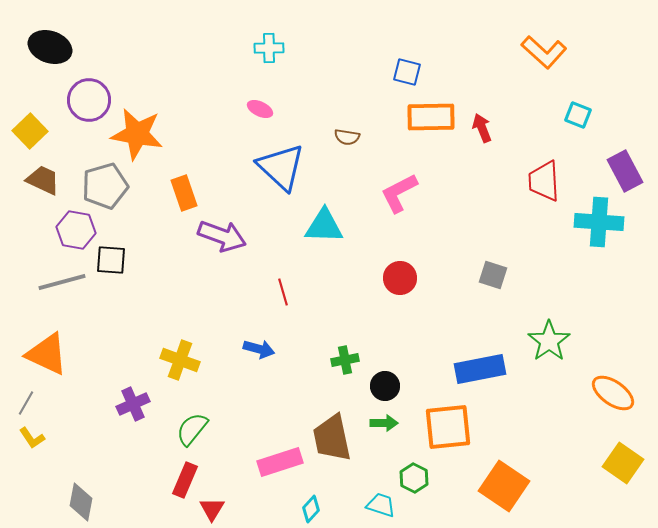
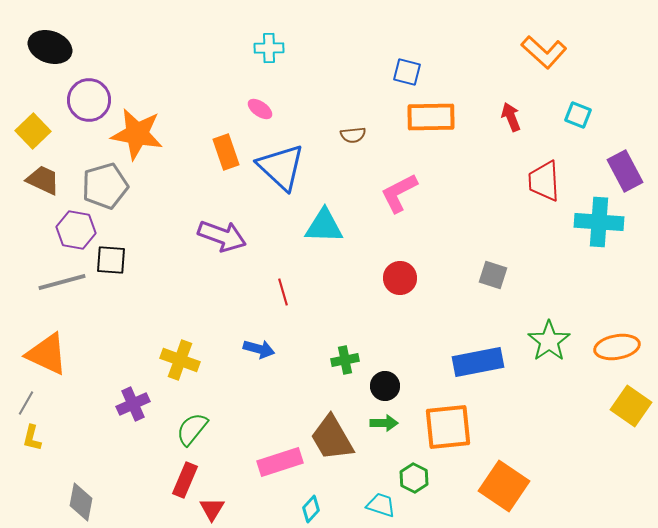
pink ellipse at (260, 109): rotated 10 degrees clockwise
red arrow at (482, 128): moved 29 px right, 11 px up
yellow square at (30, 131): moved 3 px right
brown semicircle at (347, 137): moved 6 px right, 2 px up; rotated 15 degrees counterclockwise
orange rectangle at (184, 193): moved 42 px right, 41 px up
blue rectangle at (480, 369): moved 2 px left, 7 px up
orange ellipse at (613, 393): moved 4 px right, 46 px up; rotated 45 degrees counterclockwise
yellow L-shape at (32, 438): rotated 48 degrees clockwise
brown trapezoid at (332, 438): rotated 18 degrees counterclockwise
yellow square at (623, 463): moved 8 px right, 57 px up
